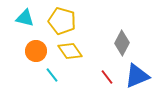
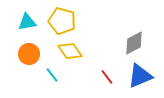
cyan triangle: moved 2 px right, 4 px down; rotated 24 degrees counterclockwise
gray diamond: moved 12 px right; rotated 35 degrees clockwise
orange circle: moved 7 px left, 3 px down
blue triangle: moved 3 px right
